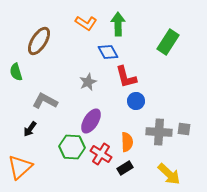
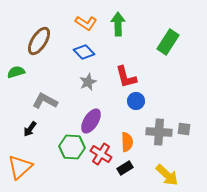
blue diamond: moved 24 px left; rotated 15 degrees counterclockwise
green semicircle: rotated 90 degrees clockwise
yellow arrow: moved 2 px left, 1 px down
